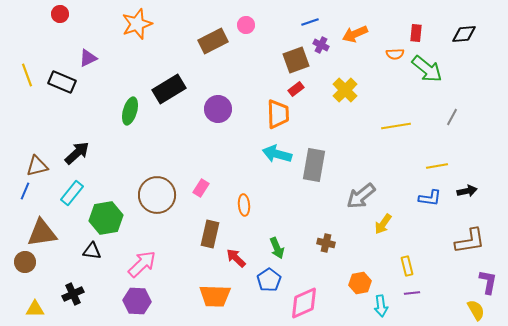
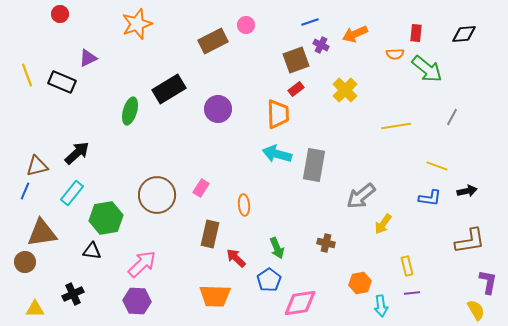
yellow line at (437, 166): rotated 30 degrees clockwise
pink diamond at (304, 303): moved 4 px left; rotated 16 degrees clockwise
